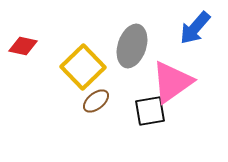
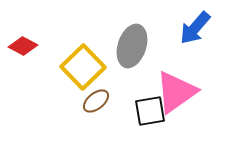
red diamond: rotated 16 degrees clockwise
pink triangle: moved 4 px right, 10 px down
